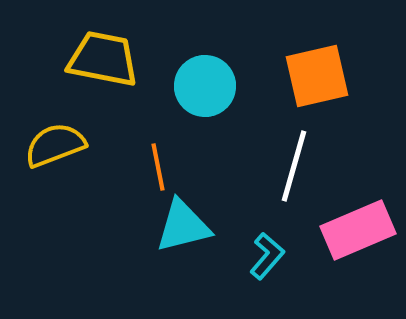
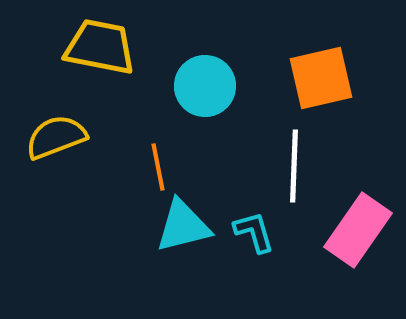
yellow trapezoid: moved 3 px left, 12 px up
orange square: moved 4 px right, 2 px down
yellow semicircle: moved 1 px right, 8 px up
white line: rotated 14 degrees counterclockwise
pink rectangle: rotated 32 degrees counterclockwise
cyan L-shape: moved 13 px left, 24 px up; rotated 57 degrees counterclockwise
